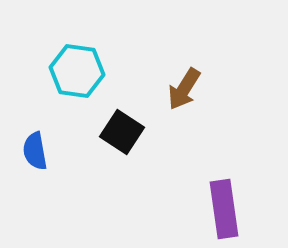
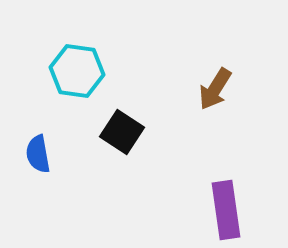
brown arrow: moved 31 px right
blue semicircle: moved 3 px right, 3 px down
purple rectangle: moved 2 px right, 1 px down
